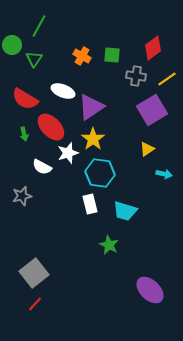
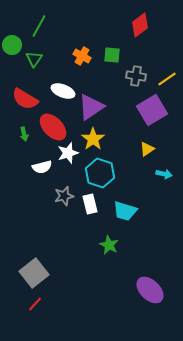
red diamond: moved 13 px left, 23 px up
red ellipse: moved 2 px right
white semicircle: rotated 42 degrees counterclockwise
cyan hexagon: rotated 12 degrees clockwise
gray star: moved 42 px right
